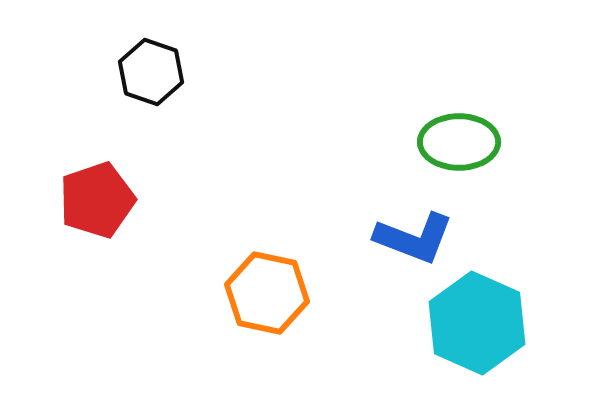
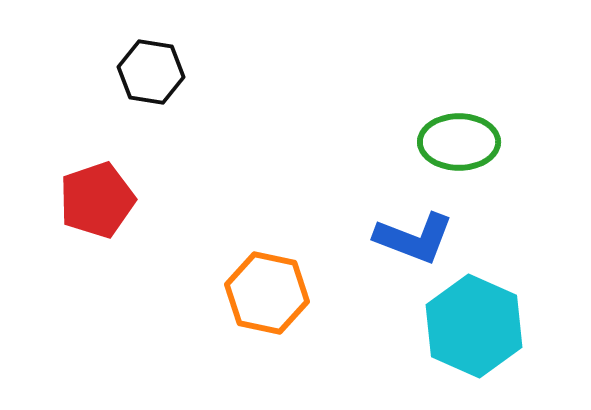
black hexagon: rotated 10 degrees counterclockwise
cyan hexagon: moved 3 px left, 3 px down
